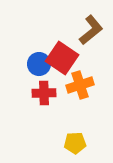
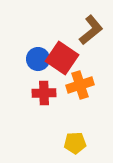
blue circle: moved 1 px left, 5 px up
